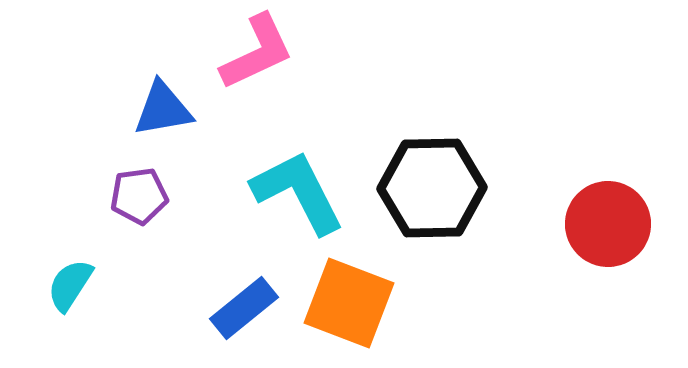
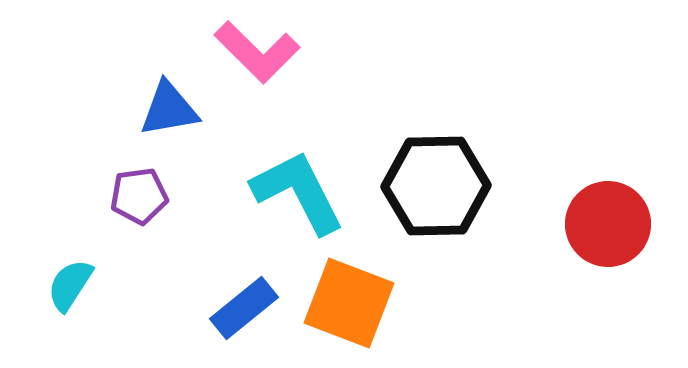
pink L-shape: rotated 70 degrees clockwise
blue triangle: moved 6 px right
black hexagon: moved 4 px right, 2 px up
